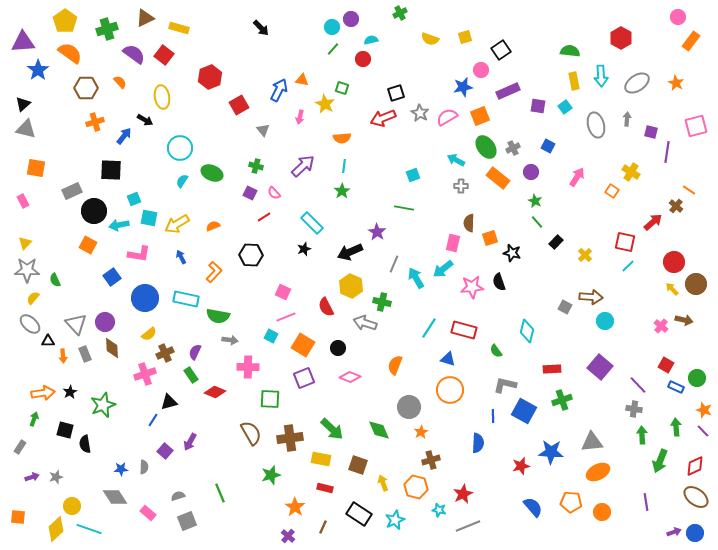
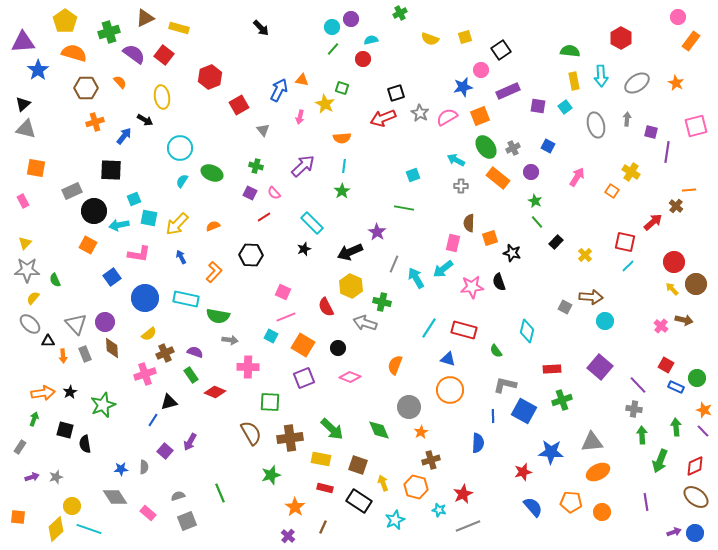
green cross at (107, 29): moved 2 px right, 3 px down
orange semicircle at (70, 53): moved 4 px right; rotated 20 degrees counterclockwise
orange line at (689, 190): rotated 40 degrees counterclockwise
yellow arrow at (177, 224): rotated 15 degrees counterclockwise
purple semicircle at (195, 352): rotated 84 degrees clockwise
green square at (270, 399): moved 3 px down
red star at (521, 466): moved 2 px right, 6 px down
black rectangle at (359, 514): moved 13 px up
